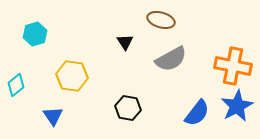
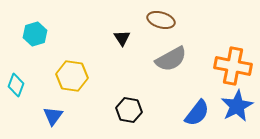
black triangle: moved 3 px left, 4 px up
cyan diamond: rotated 30 degrees counterclockwise
black hexagon: moved 1 px right, 2 px down
blue triangle: rotated 10 degrees clockwise
